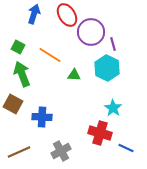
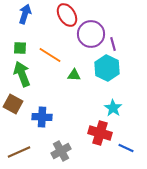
blue arrow: moved 9 px left
purple circle: moved 2 px down
green square: moved 2 px right, 1 px down; rotated 24 degrees counterclockwise
